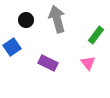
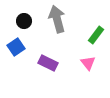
black circle: moved 2 px left, 1 px down
blue square: moved 4 px right
